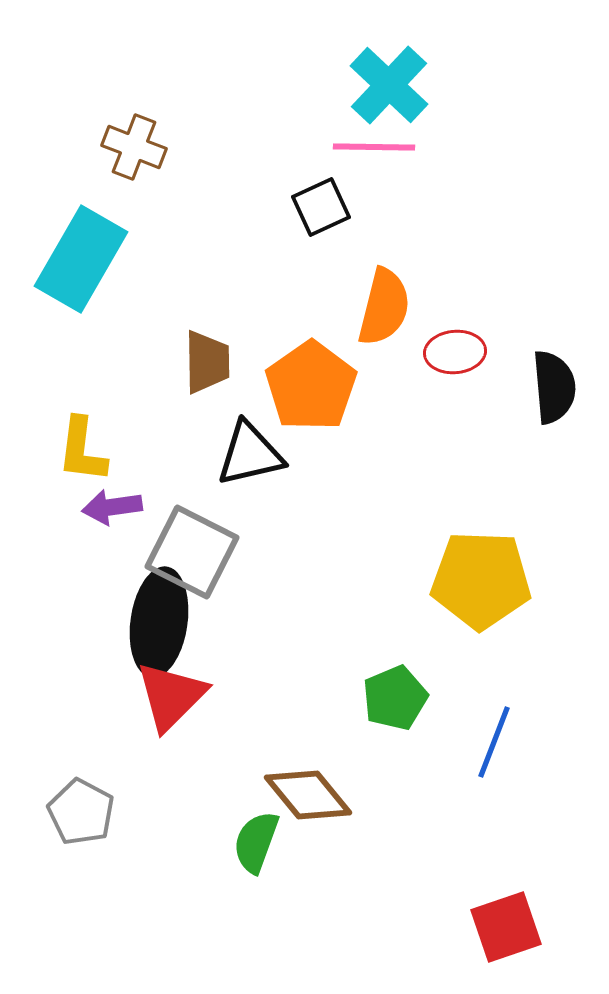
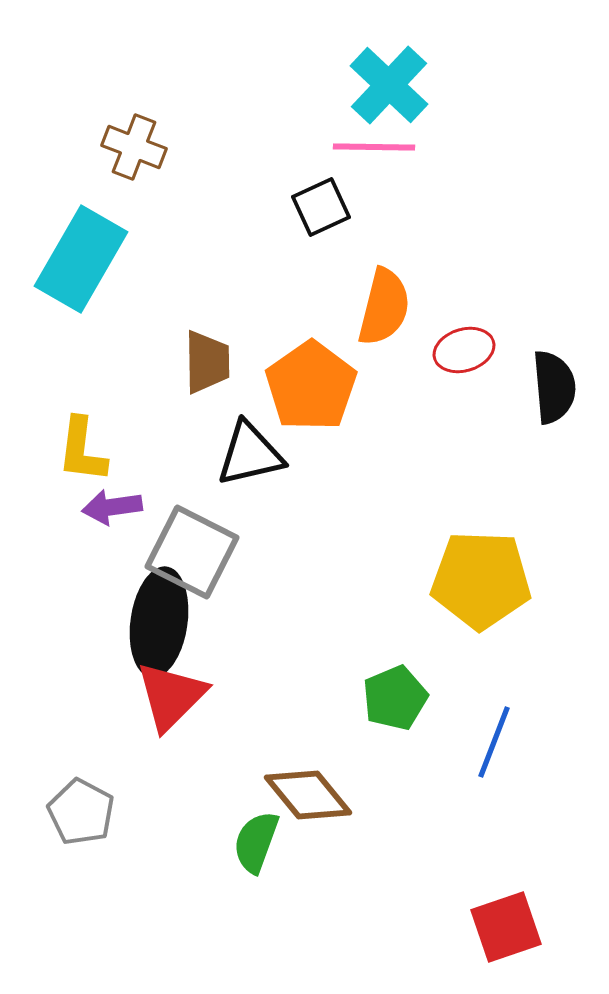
red ellipse: moved 9 px right, 2 px up; rotated 12 degrees counterclockwise
